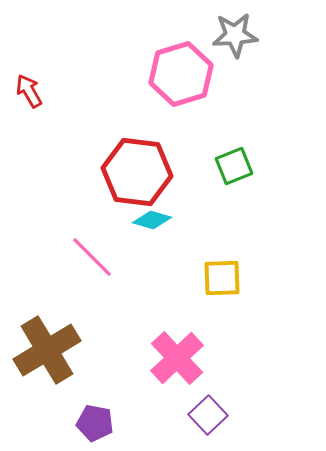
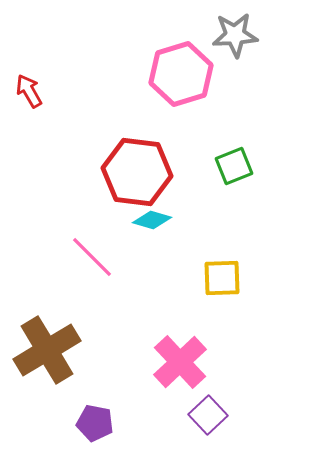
pink cross: moved 3 px right, 4 px down
